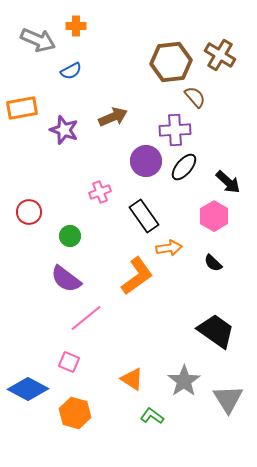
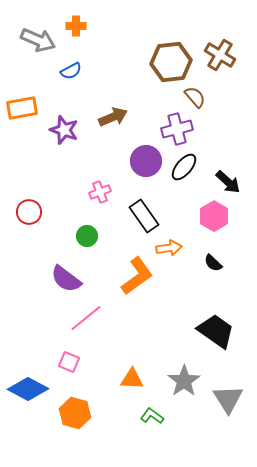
purple cross: moved 2 px right, 1 px up; rotated 12 degrees counterclockwise
green circle: moved 17 px right
orange triangle: rotated 30 degrees counterclockwise
